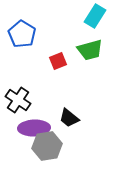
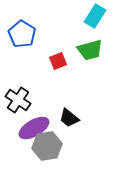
purple ellipse: rotated 28 degrees counterclockwise
